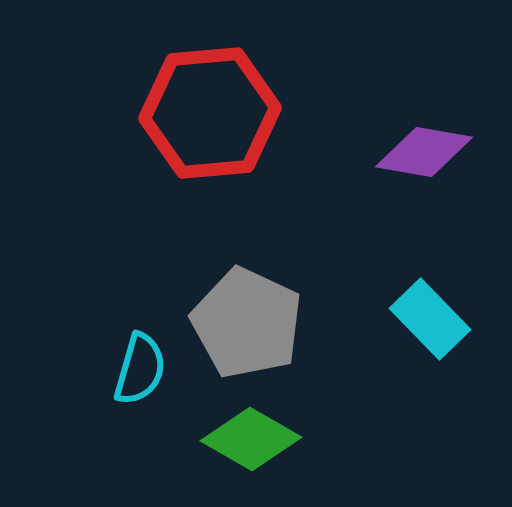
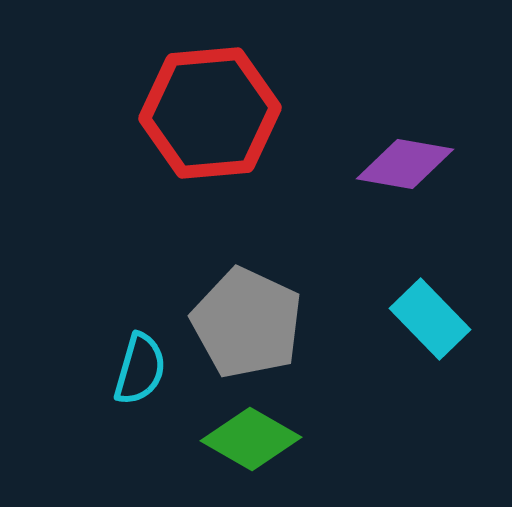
purple diamond: moved 19 px left, 12 px down
